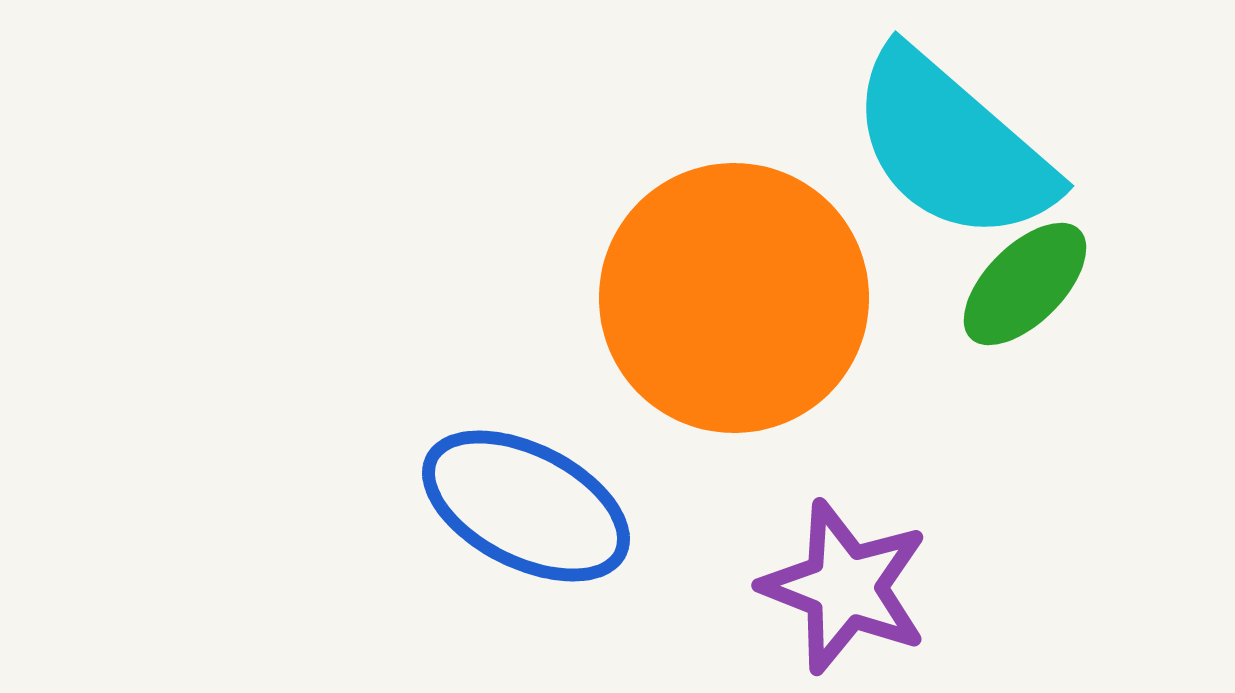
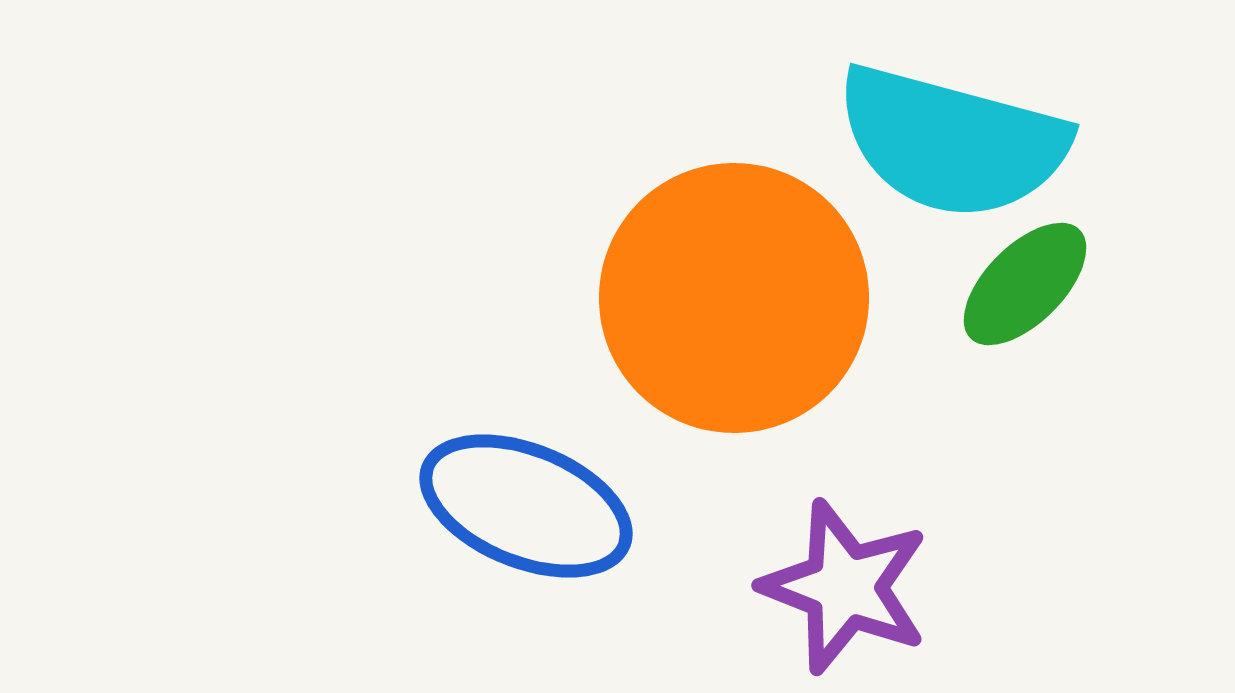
cyan semicircle: moved 4 px up; rotated 26 degrees counterclockwise
blue ellipse: rotated 5 degrees counterclockwise
